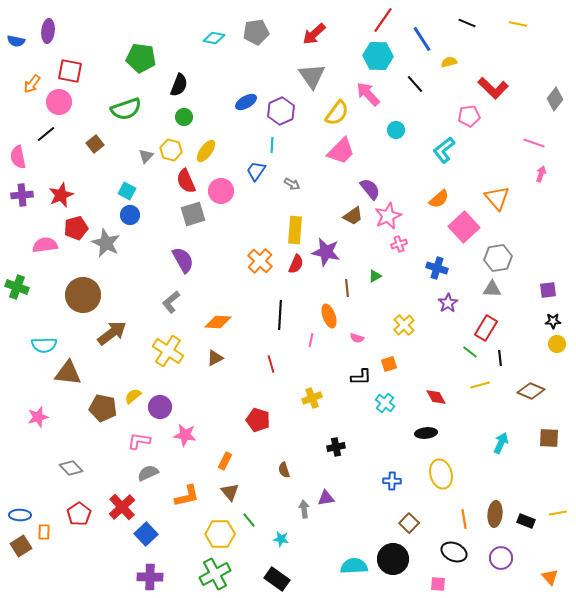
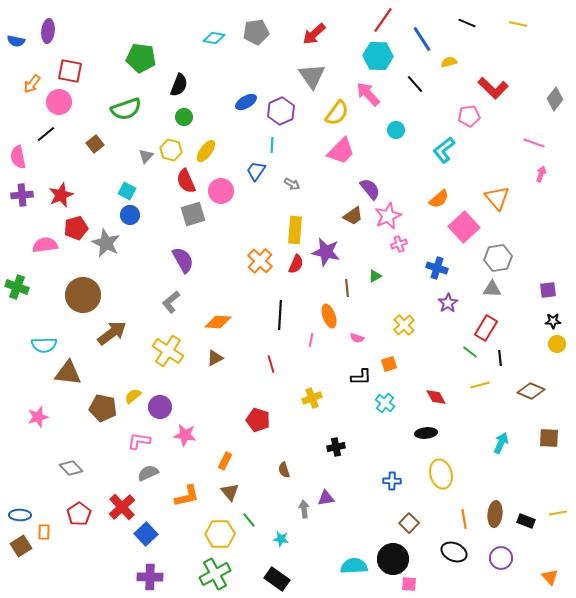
pink square at (438, 584): moved 29 px left
